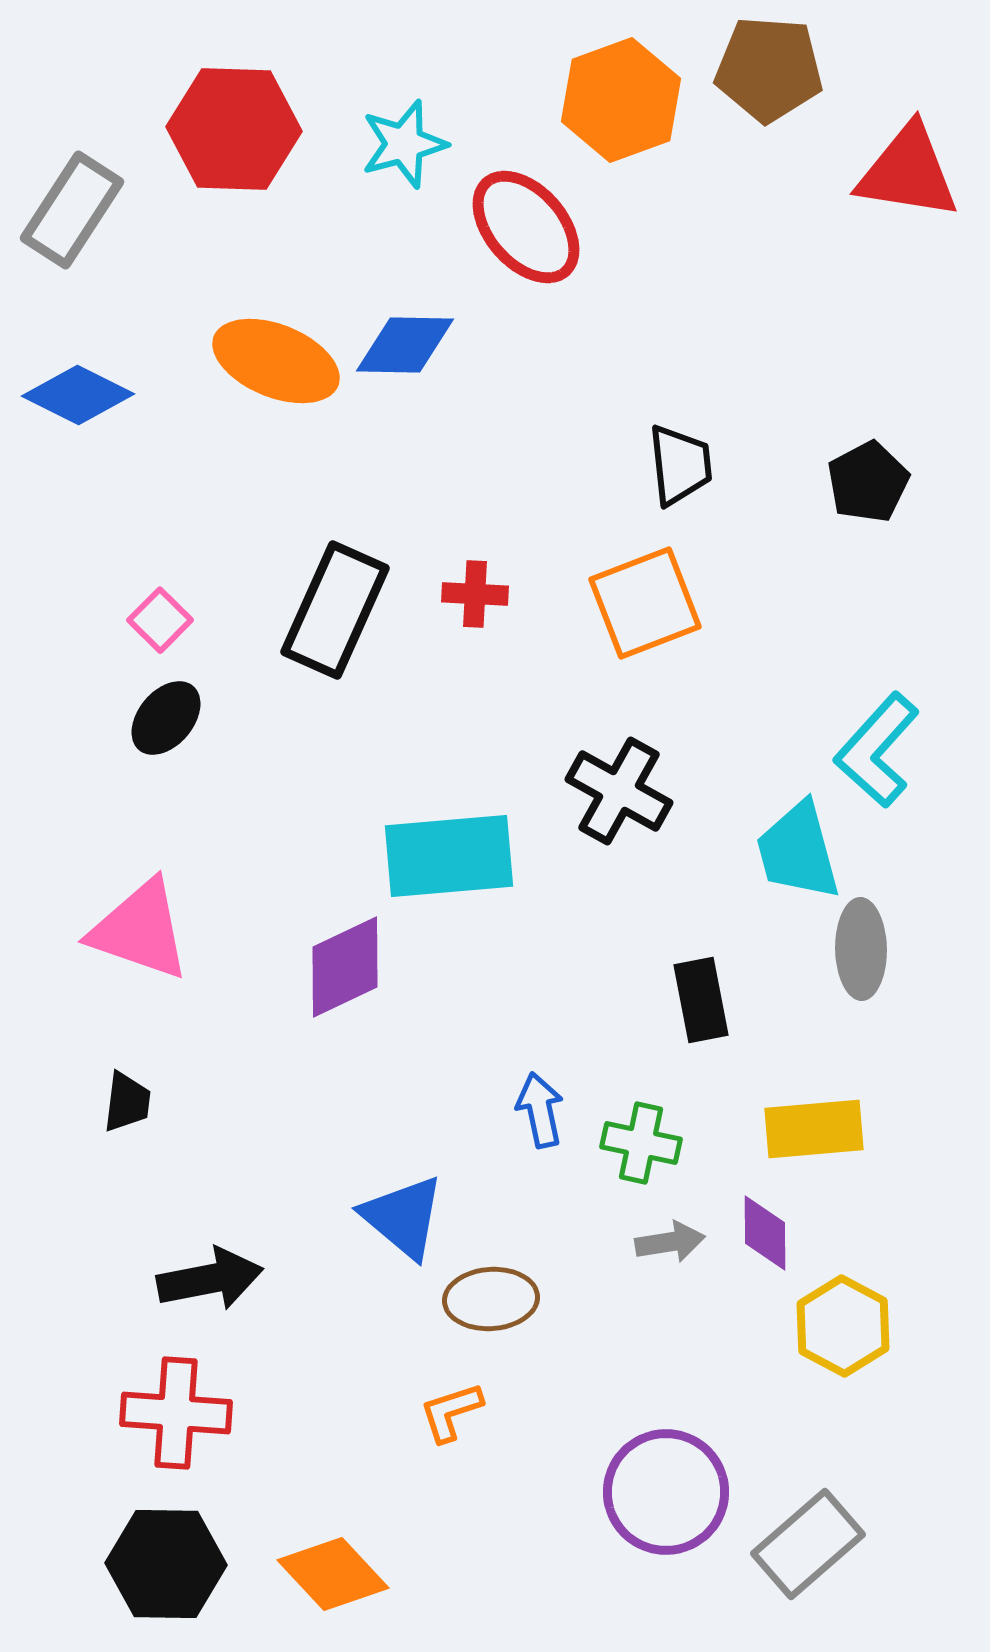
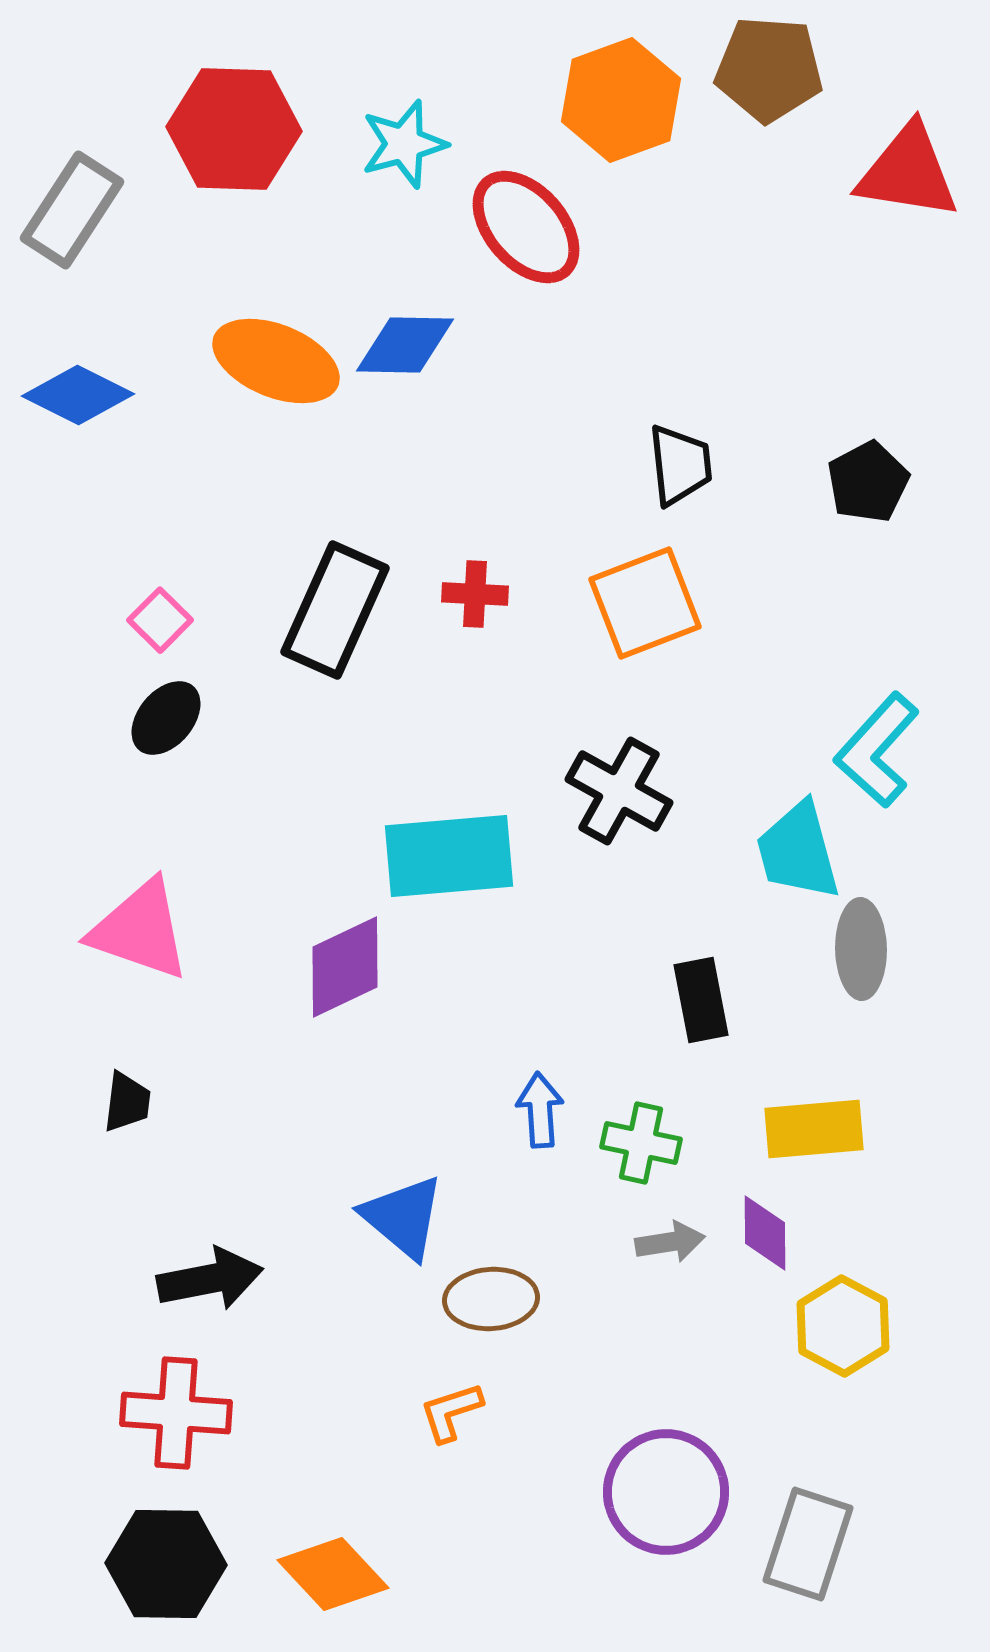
blue arrow at (540, 1110): rotated 8 degrees clockwise
gray rectangle at (808, 1544): rotated 31 degrees counterclockwise
